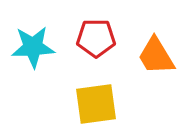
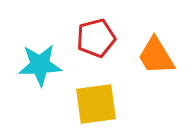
red pentagon: rotated 15 degrees counterclockwise
cyan star: moved 7 px right, 18 px down
